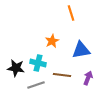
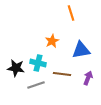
brown line: moved 1 px up
